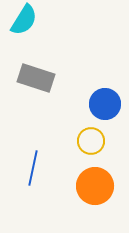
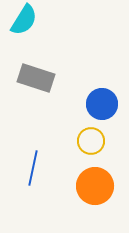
blue circle: moved 3 px left
